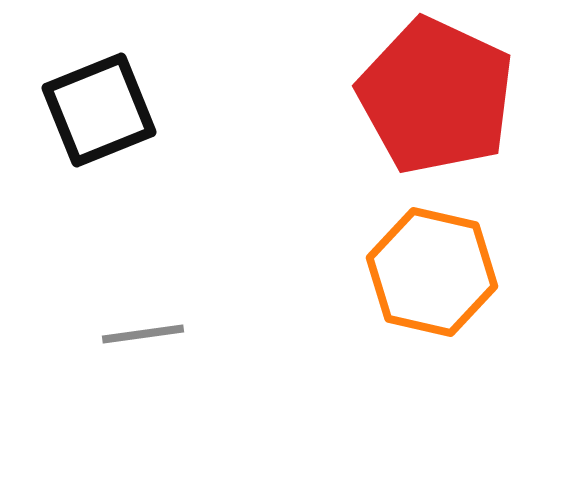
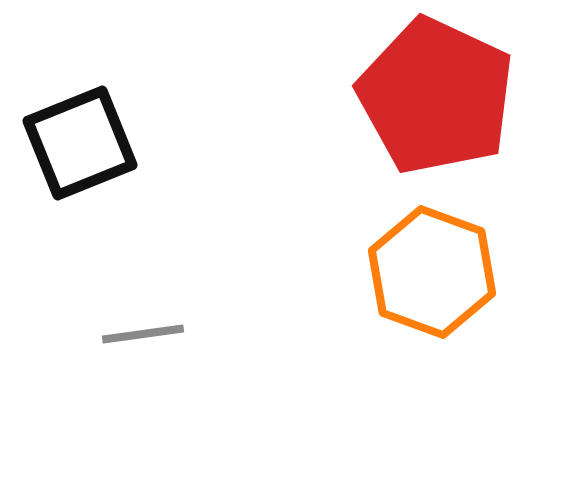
black square: moved 19 px left, 33 px down
orange hexagon: rotated 7 degrees clockwise
